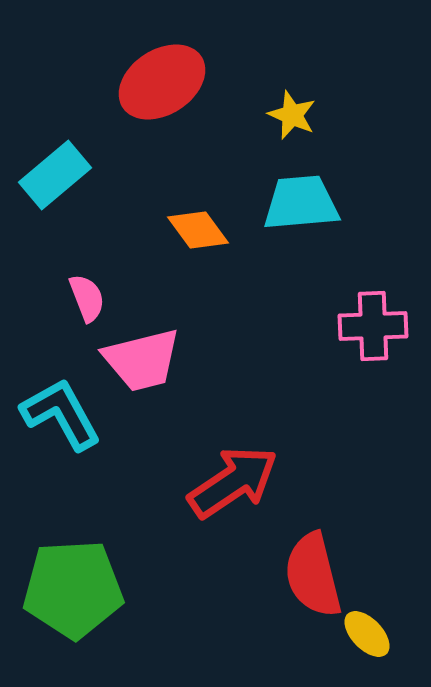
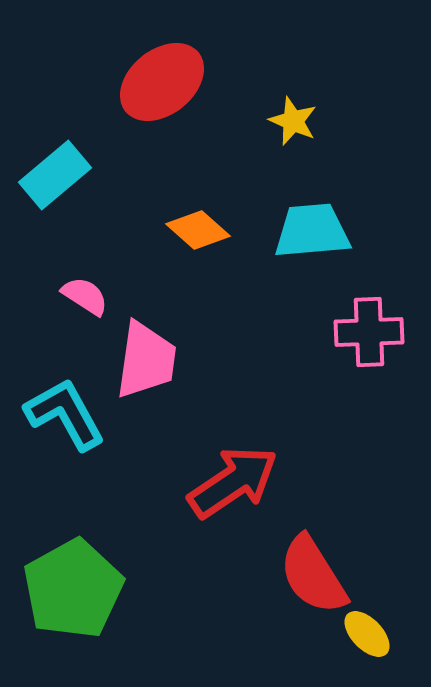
red ellipse: rotated 6 degrees counterclockwise
yellow star: moved 1 px right, 6 px down
cyan trapezoid: moved 11 px right, 28 px down
orange diamond: rotated 12 degrees counterclockwise
pink semicircle: moved 2 px left, 2 px up; rotated 36 degrees counterclockwise
pink cross: moved 4 px left, 6 px down
pink trapezoid: moved 4 px right; rotated 68 degrees counterclockwise
cyan L-shape: moved 4 px right
red semicircle: rotated 18 degrees counterclockwise
green pentagon: rotated 26 degrees counterclockwise
